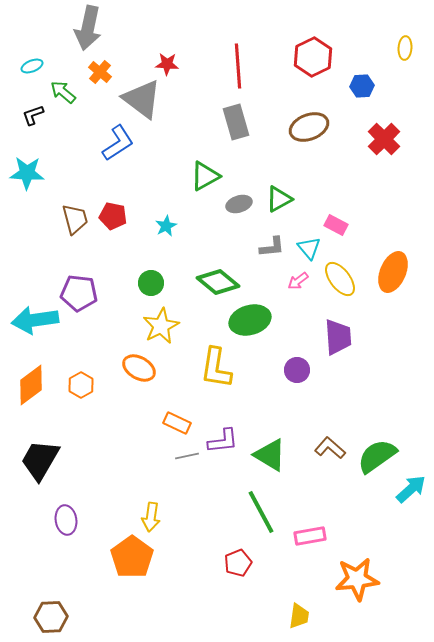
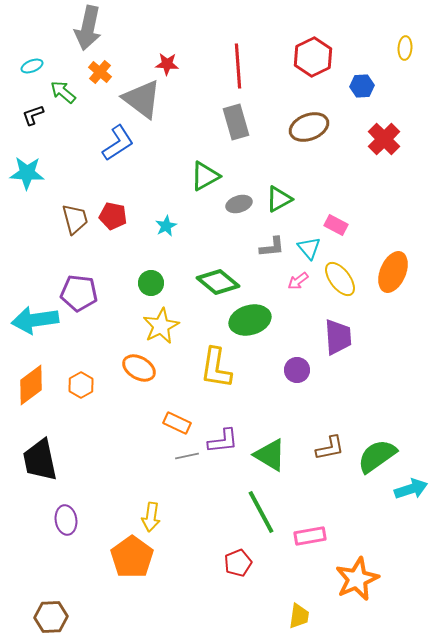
brown L-shape at (330, 448): rotated 128 degrees clockwise
black trapezoid at (40, 460): rotated 42 degrees counterclockwise
cyan arrow at (411, 489): rotated 24 degrees clockwise
orange star at (357, 579): rotated 18 degrees counterclockwise
